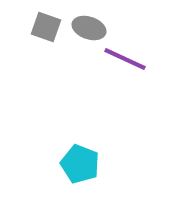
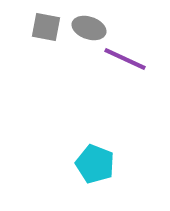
gray square: rotated 8 degrees counterclockwise
cyan pentagon: moved 15 px right
